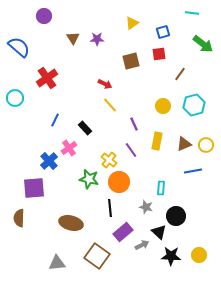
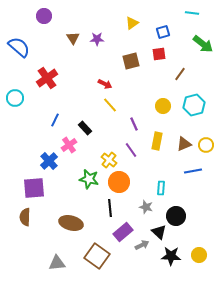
pink cross at (69, 148): moved 3 px up
brown semicircle at (19, 218): moved 6 px right, 1 px up
